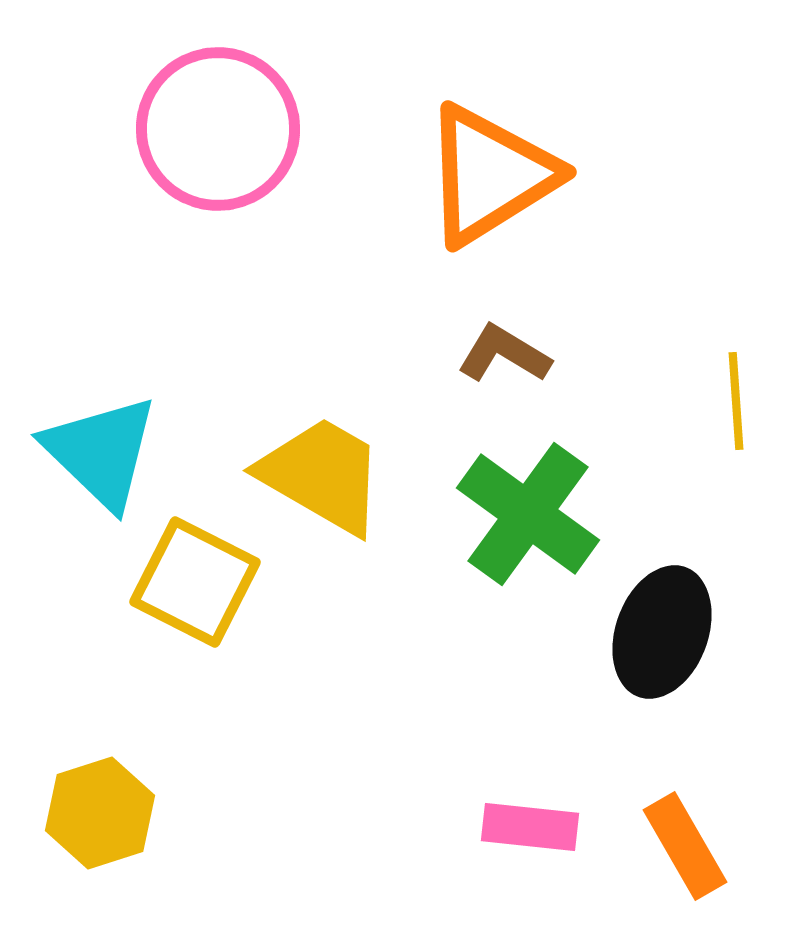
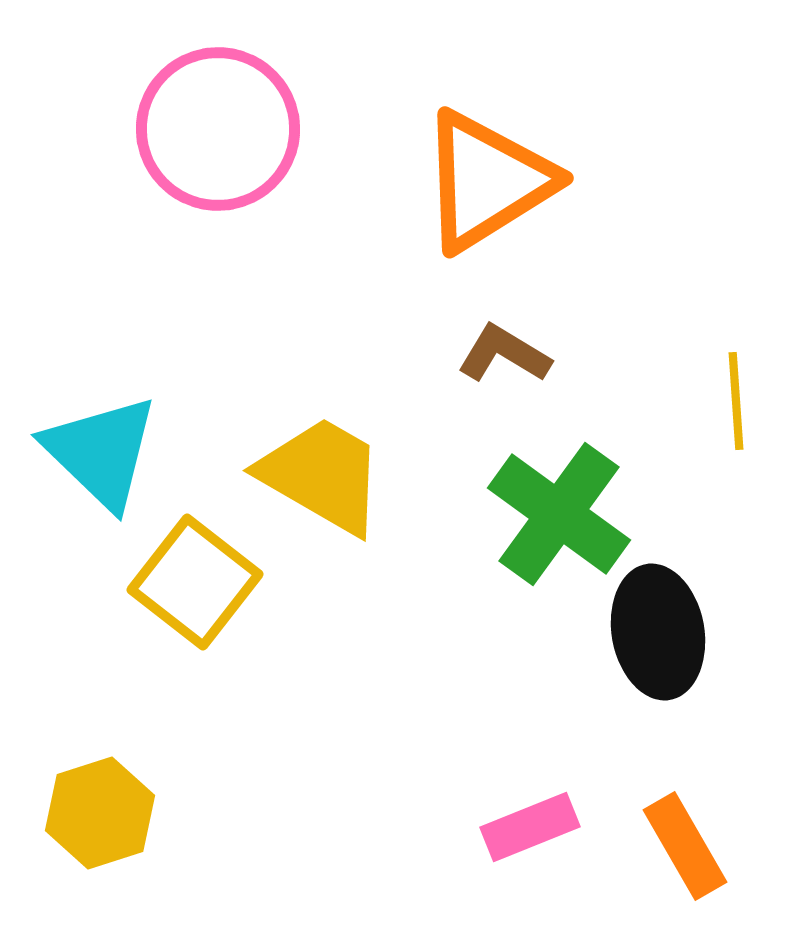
orange triangle: moved 3 px left, 6 px down
green cross: moved 31 px right
yellow square: rotated 11 degrees clockwise
black ellipse: moved 4 px left; rotated 30 degrees counterclockwise
pink rectangle: rotated 28 degrees counterclockwise
